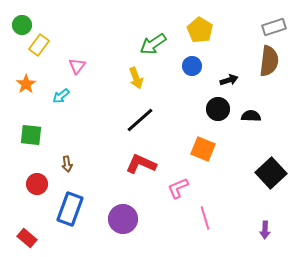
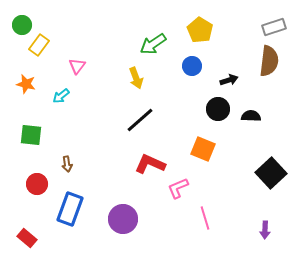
orange star: rotated 24 degrees counterclockwise
red L-shape: moved 9 px right
